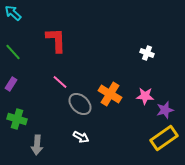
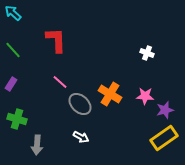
green line: moved 2 px up
